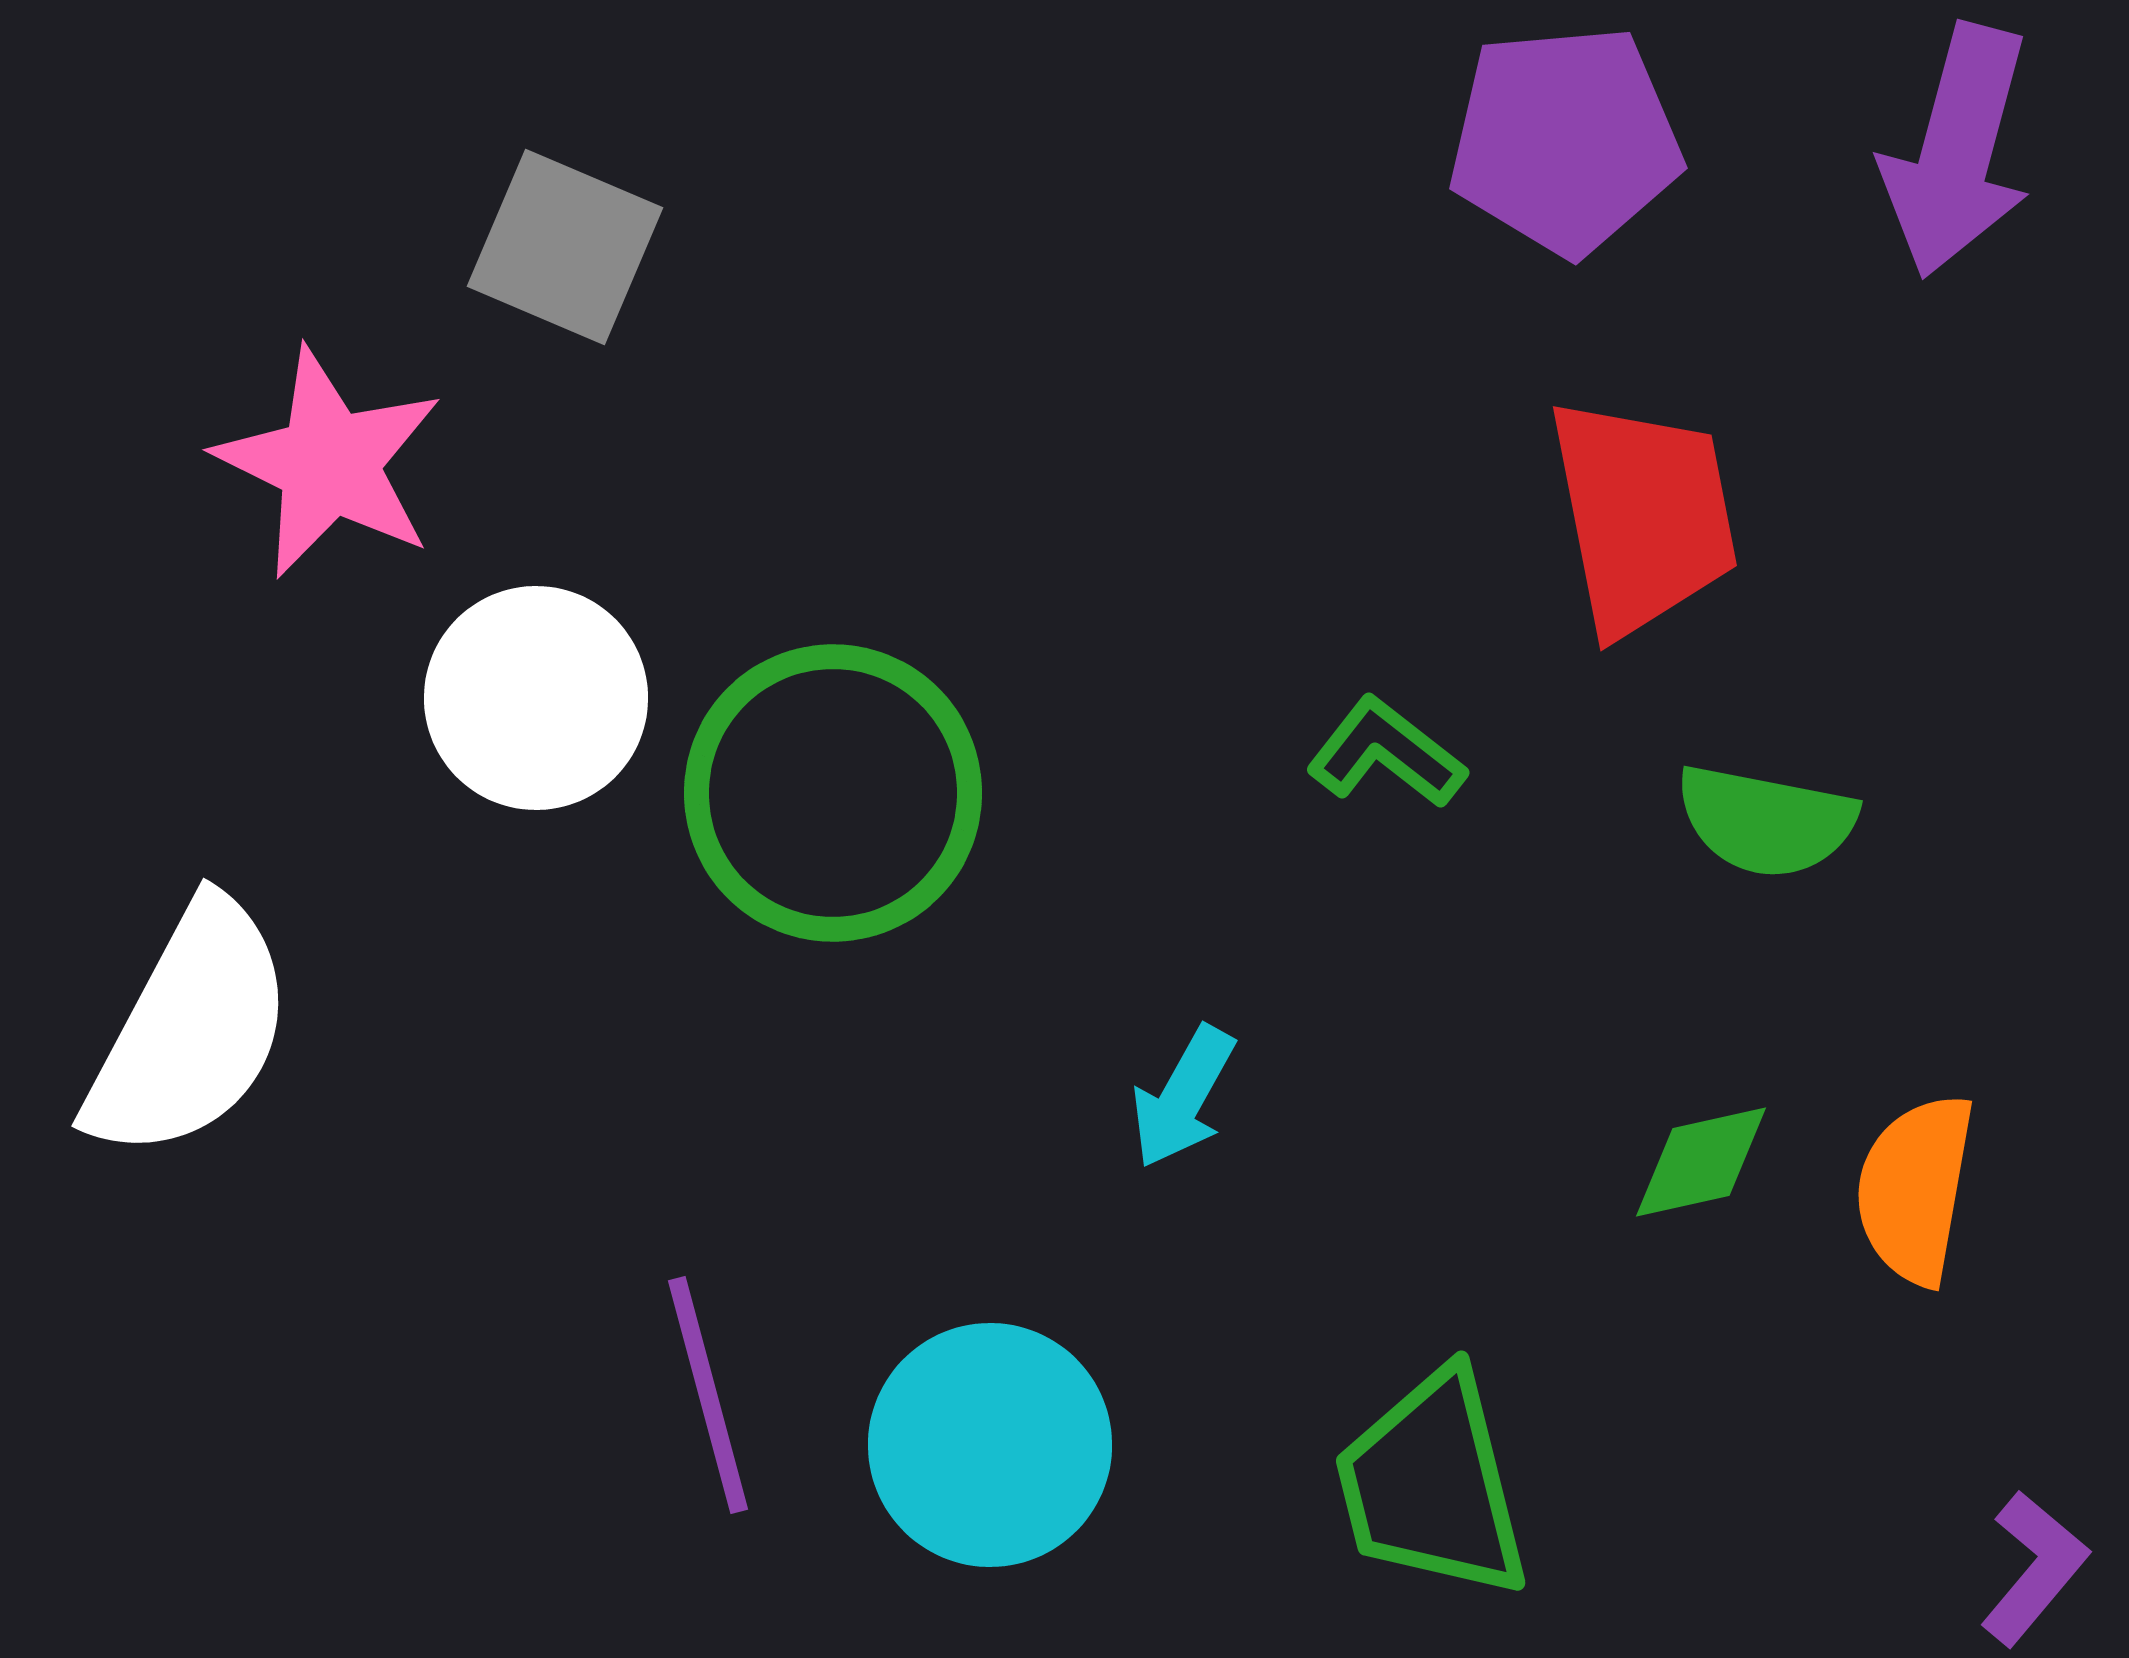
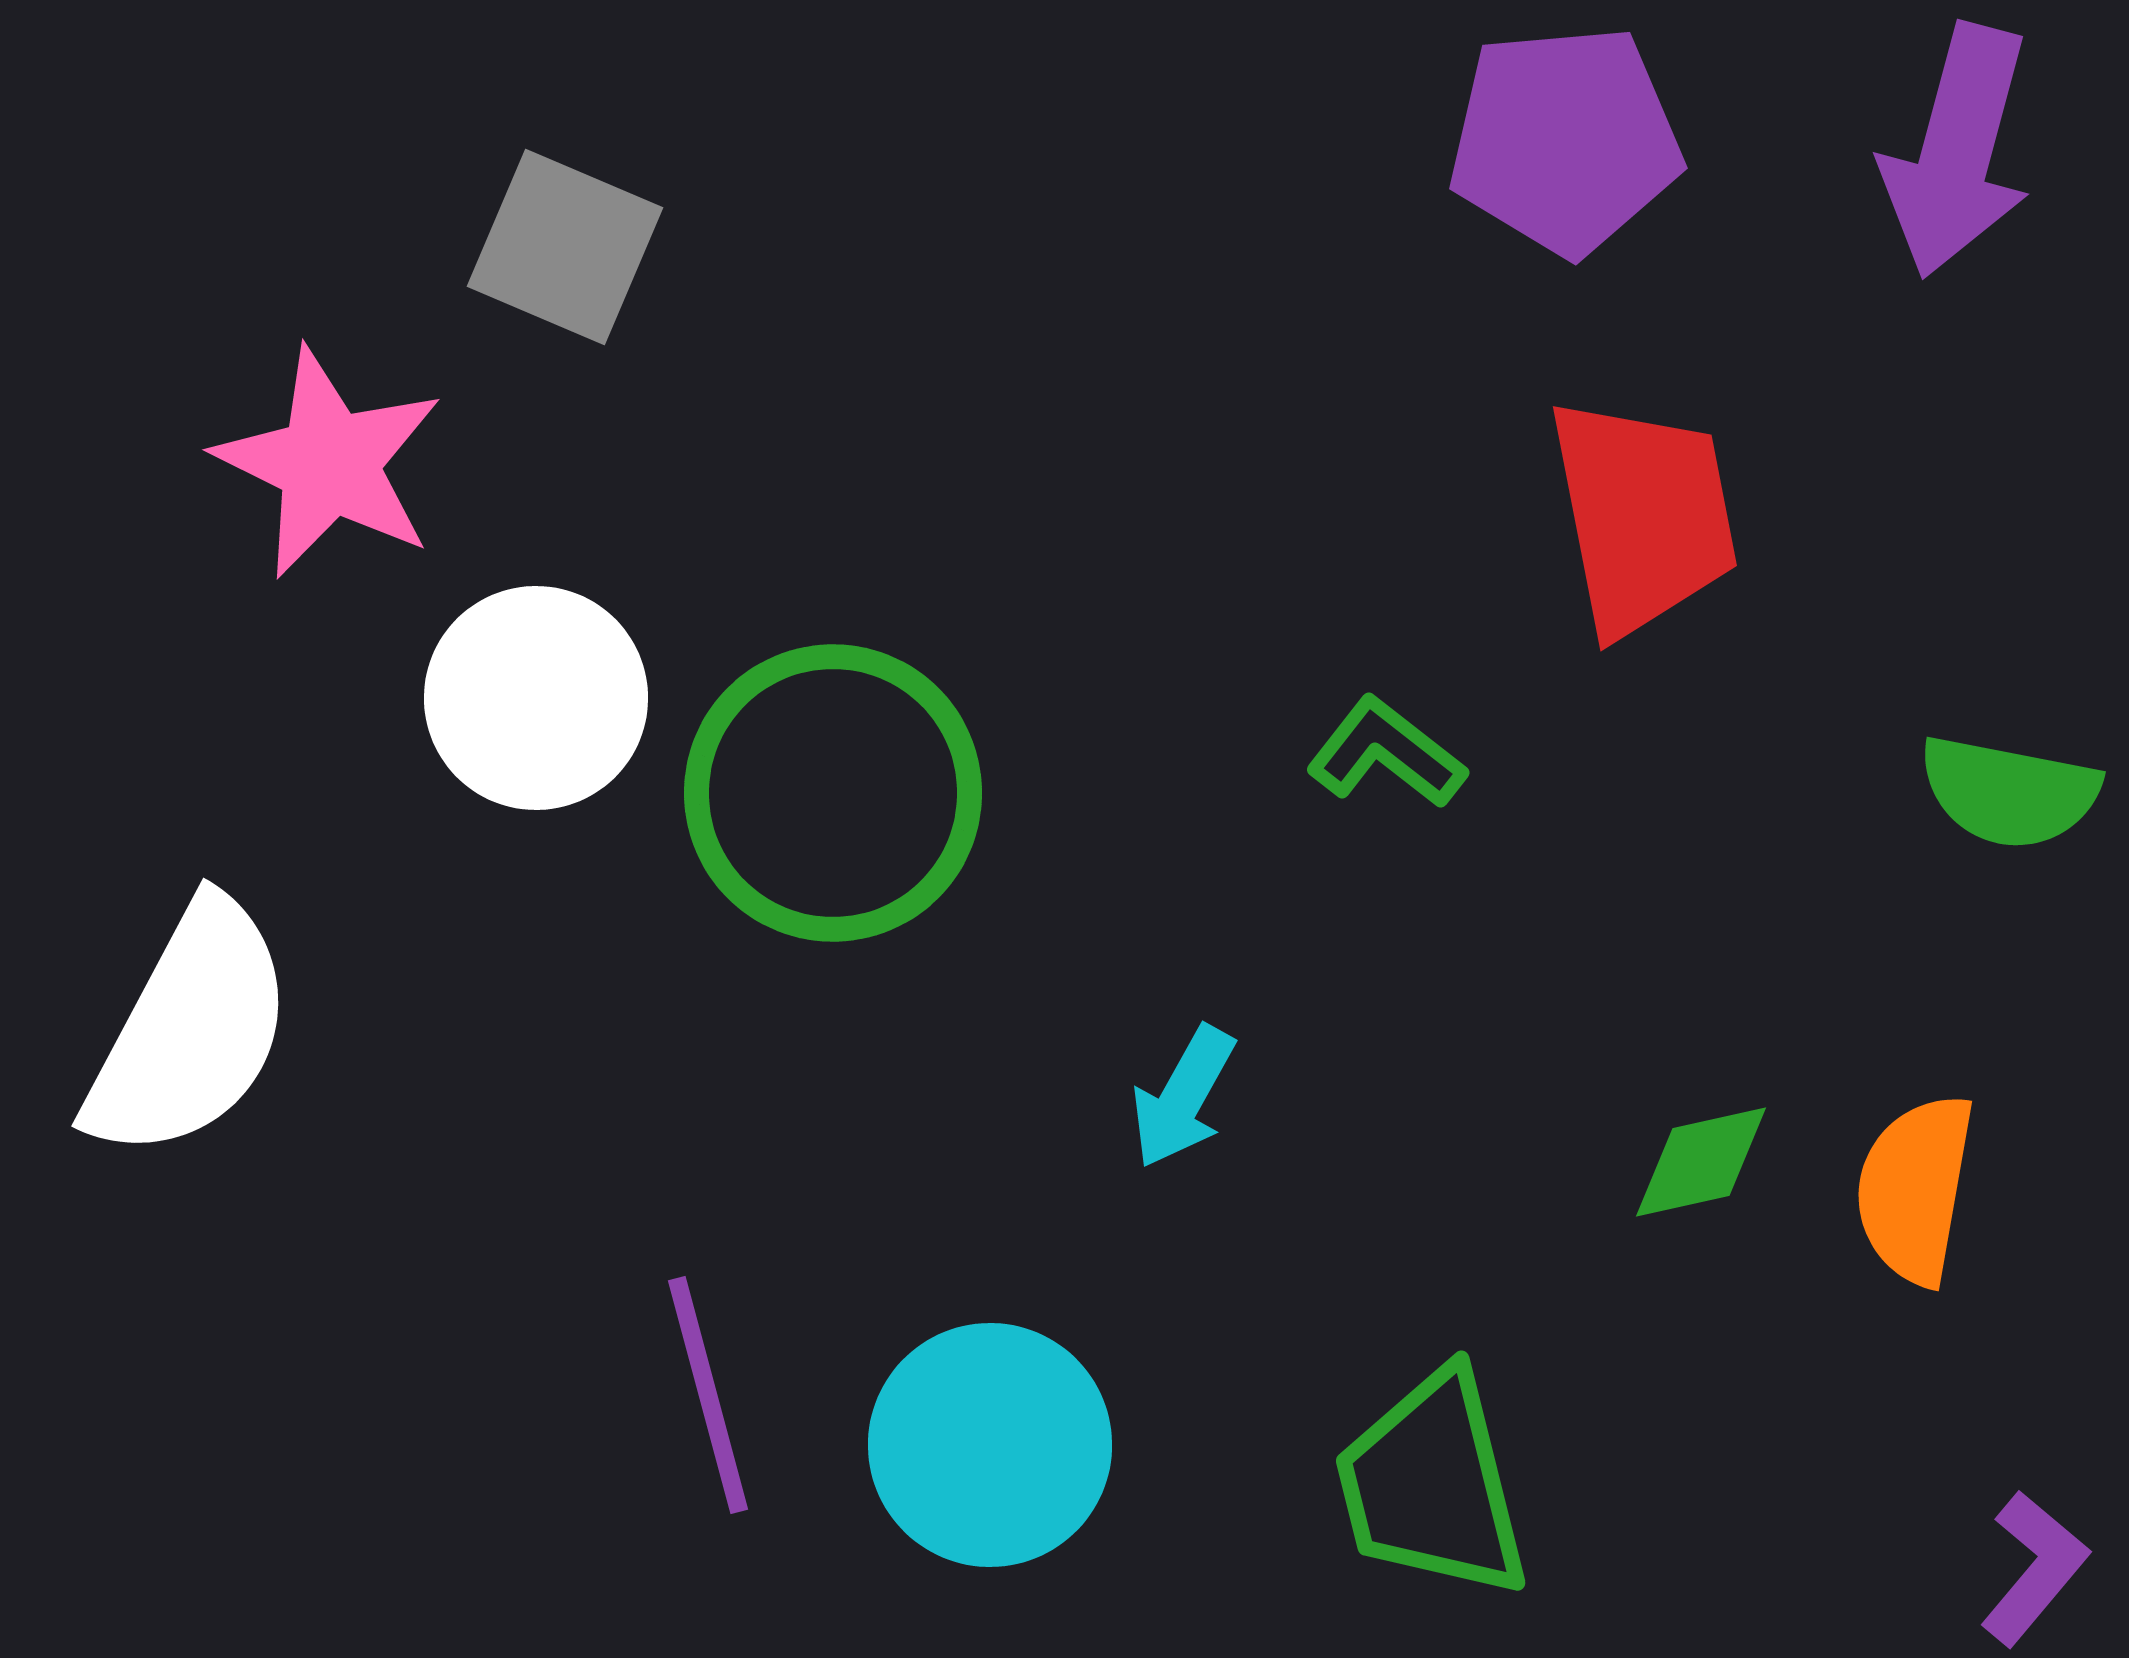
green semicircle: moved 243 px right, 29 px up
